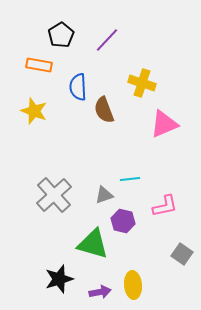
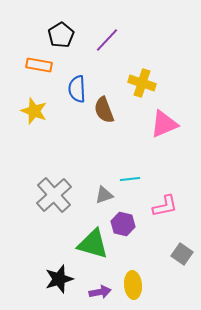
blue semicircle: moved 1 px left, 2 px down
purple hexagon: moved 3 px down
